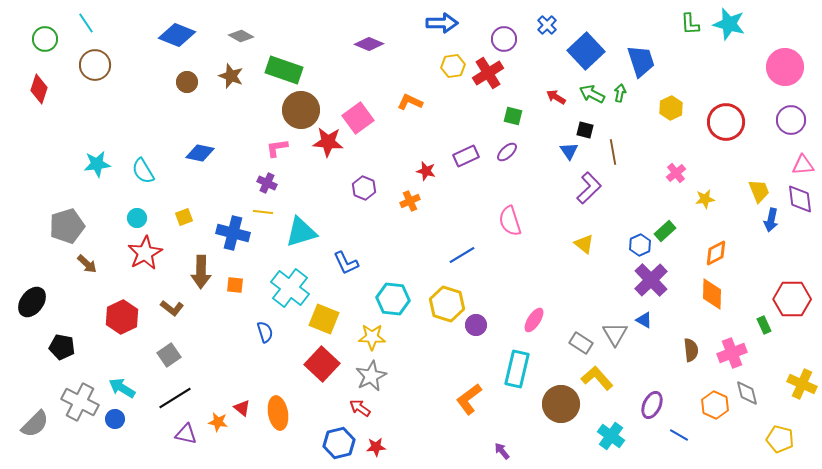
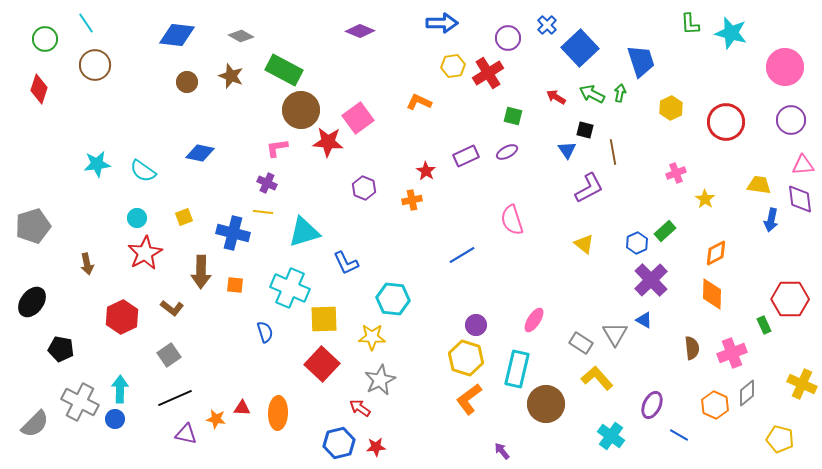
cyan star at (729, 24): moved 2 px right, 9 px down
blue diamond at (177, 35): rotated 15 degrees counterclockwise
purple circle at (504, 39): moved 4 px right, 1 px up
purple diamond at (369, 44): moved 9 px left, 13 px up
blue square at (586, 51): moved 6 px left, 3 px up
green rectangle at (284, 70): rotated 9 degrees clockwise
orange L-shape at (410, 102): moved 9 px right
blue triangle at (569, 151): moved 2 px left, 1 px up
purple ellipse at (507, 152): rotated 15 degrees clockwise
cyan semicircle at (143, 171): rotated 24 degrees counterclockwise
red star at (426, 171): rotated 18 degrees clockwise
pink cross at (676, 173): rotated 18 degrees clockwise
purple L-shape at (589, 188): rotated 16 degrees clockwise
yellow trapezoid at (759, 191): moved 6 px up; rotated 60 degrees counterclockwise
yellow star at (705, 199): rotated 30 degrees counterclockwise
orange cross at (410, 201): moved 2 px right, 1 px up; rotated 12 degrees clockwise
pink semicircle at (510, 221): moved 2 px right, 1 px up
gray pentagon at (67, 226): moved 34 px left
cyan triangle at (301, 232): moved 3 px right
blue hexagon at (640, 245): moved 3 px left, 2 px up
brown arrow at (87, 264): rotated 35 degrees clockwise
cyan cross at (290, 288): rotated 15 degrees counterclockwise
red hexagon at (792, 299): moved 2 px left
yellow hexagon at (447, 304): moved 19 px right, 54 px down
yellow square at (324, 319): rotated 24 degrees counterclockwise
black pentagon at (62, 347): moved 1 px left, 2 px down
brown semicircle at (691, 350): moved 1 px right, 2 px up
gray star at (371, 376): moved 9 px right, 4 px down
cyan arrow at (122, 388): moved 2 px left, 1 px down; rotated 60 degrees clockwise
gray diamond at (747, 393): rotated 64 degrees clockwise
black line at (175, 398): rotated 8 degrees clockwise
brown circle at (561, 404): moved 15 px left
red triangle at (242, 408): rotated 36 degrees counterclockwise
orange ellipse at (278, 413): rotated 12 degrees clockwise
orange star at (218, 422): moved 2 px left, 3 px up
